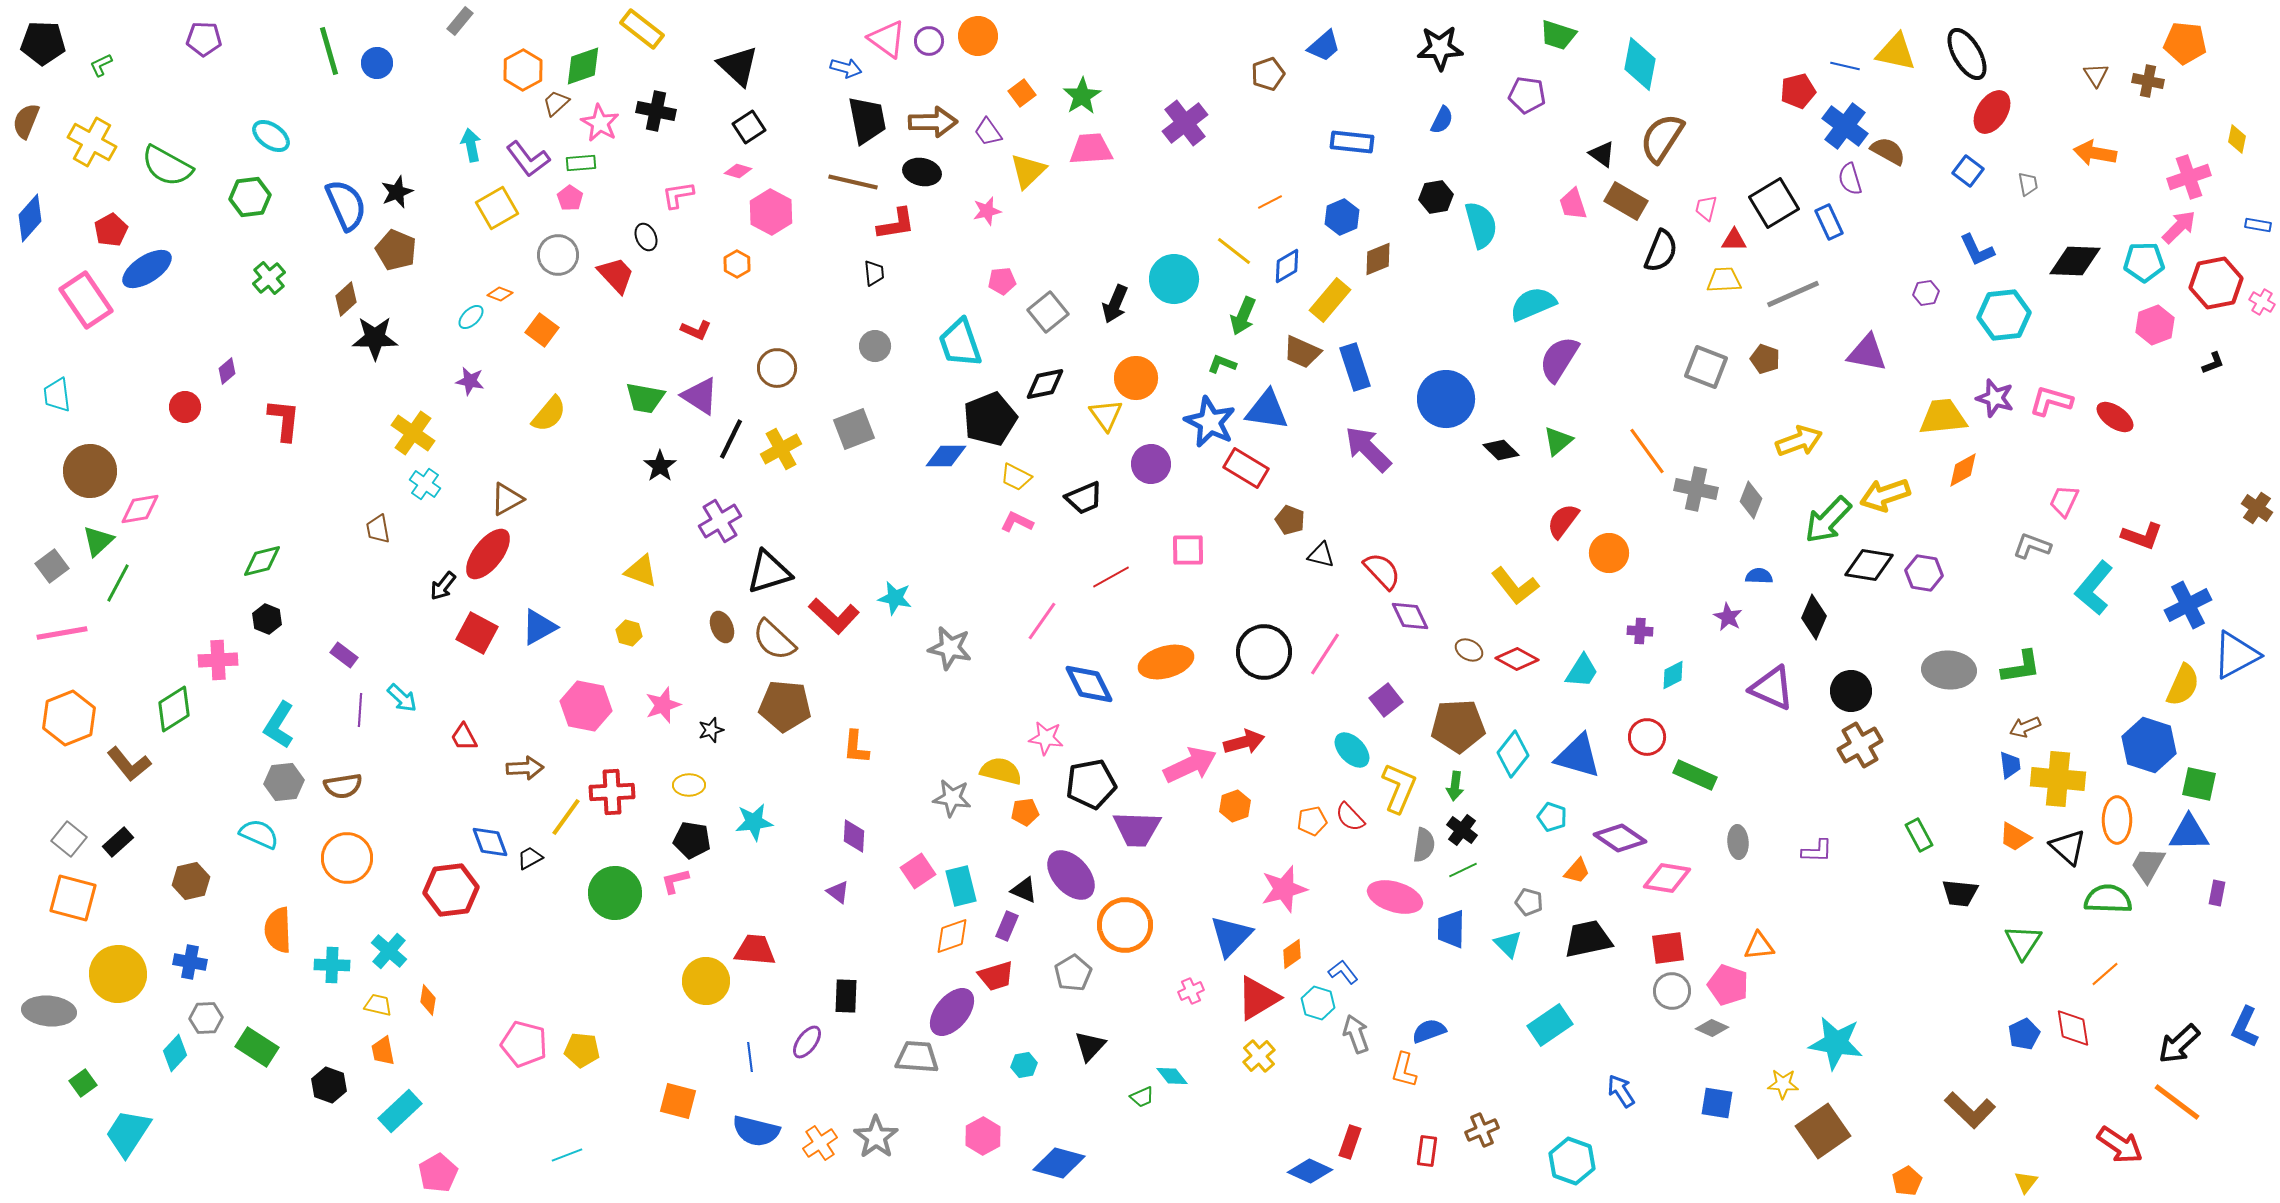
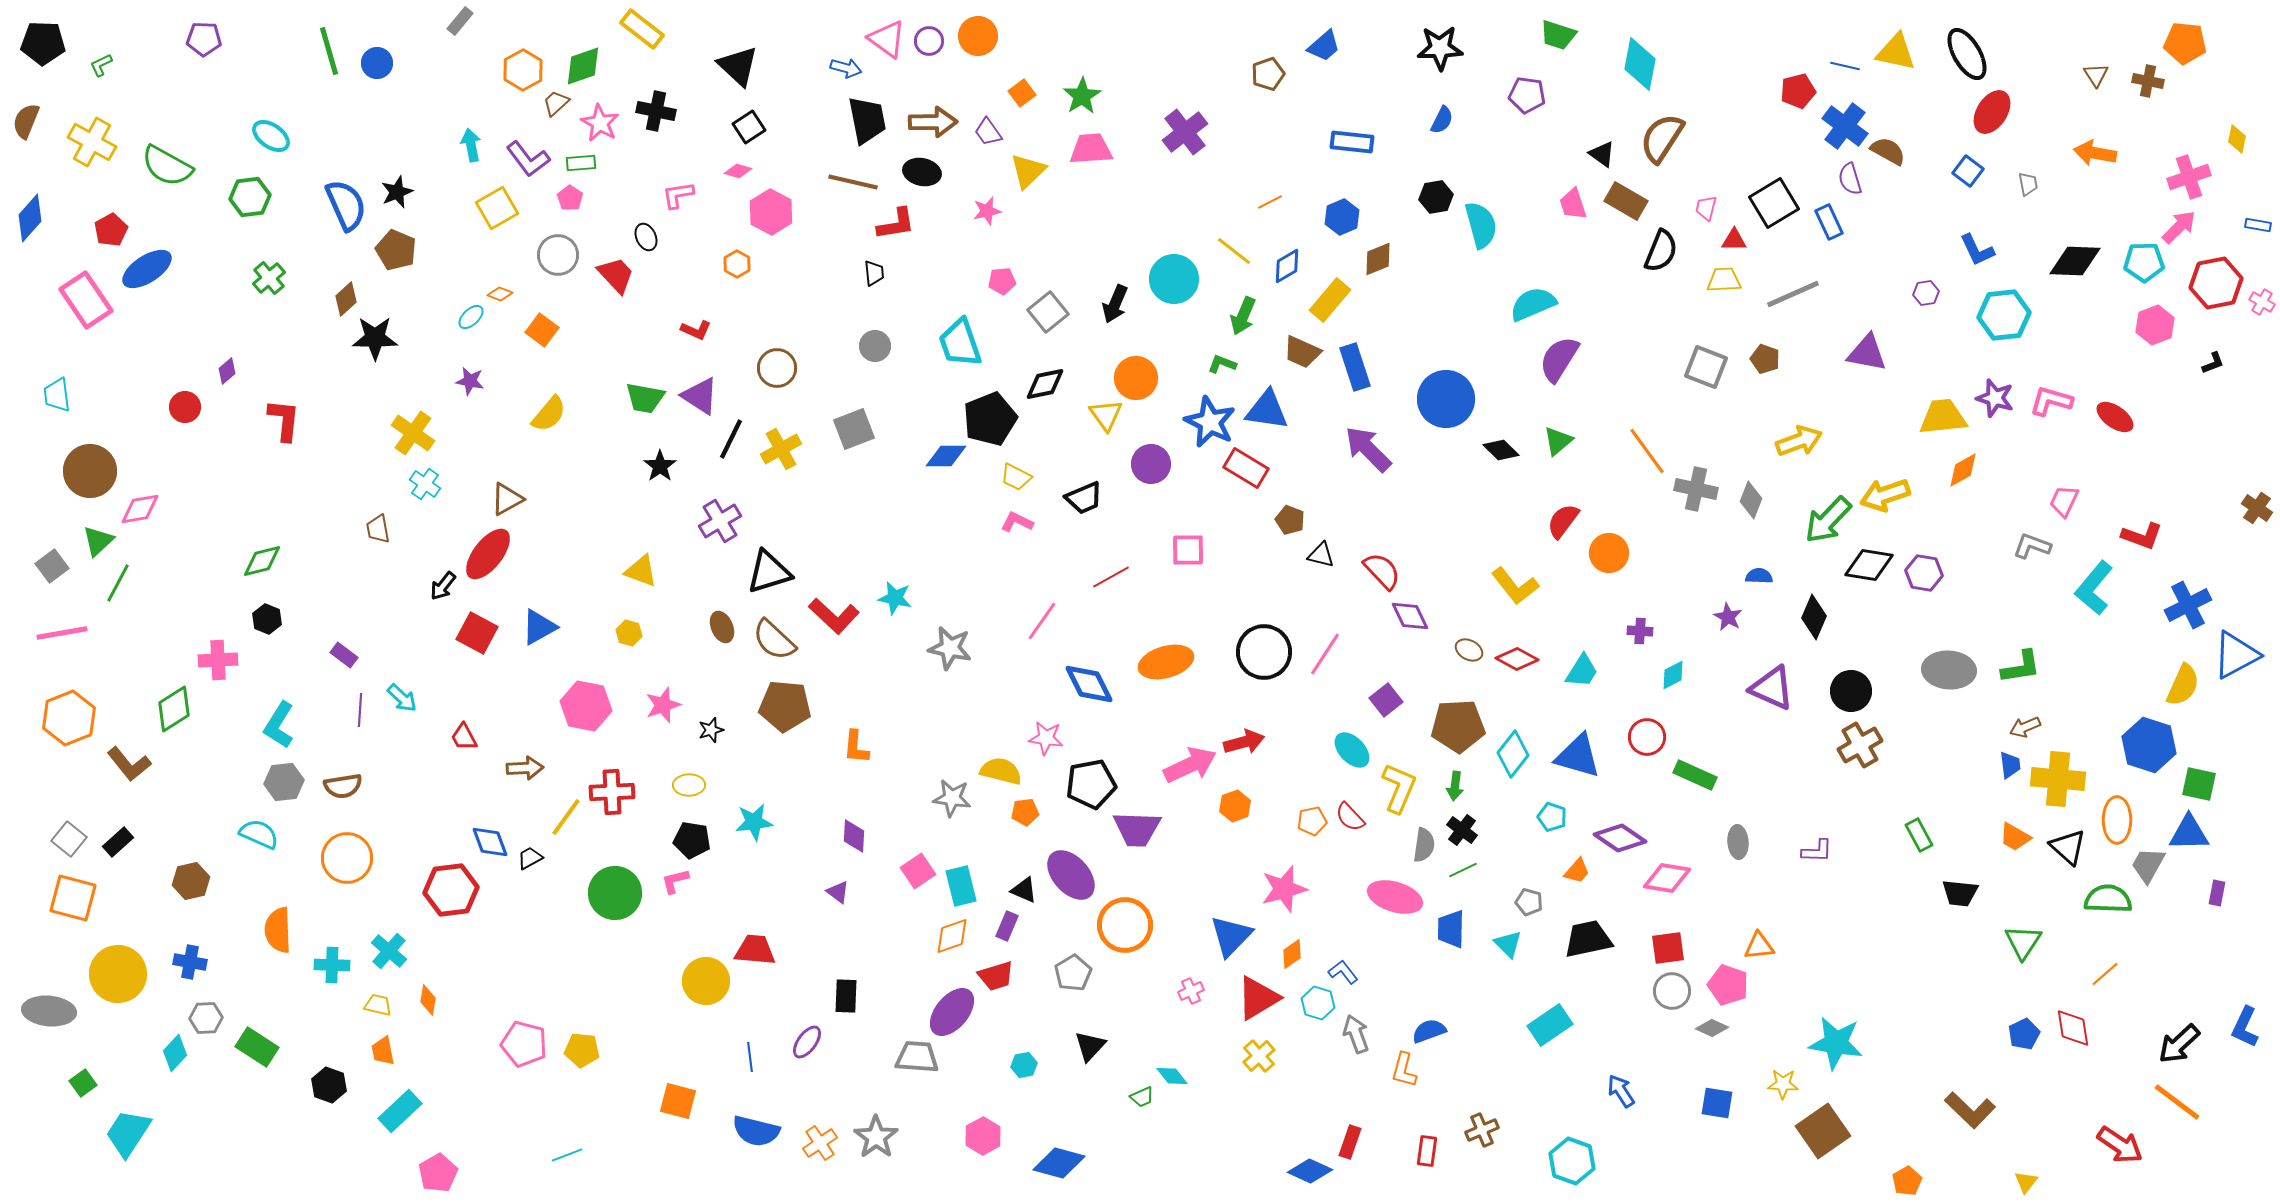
purple cross at (1185, 123): moved 9 px down
